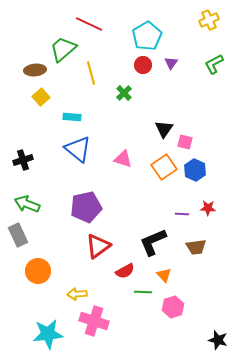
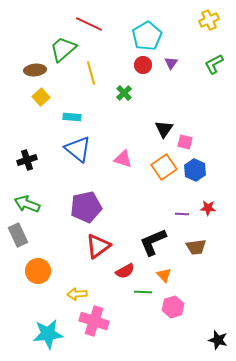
black cross: moved 4 px right
